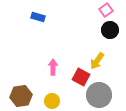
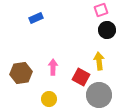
pink square: moved 5 px left; rotated 16 degrees clockwise
blue rectangle: moved 2 px left, 1 px down; rotated 40 degrees counterclockwise
black circle: moved 3 px left
yellow arrow: moved 2 px right; rotated 138 degrees clockwise
brown hexagon: moved 23 px up
yellow circle: moved 3 px left, 2 px up
